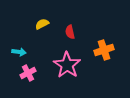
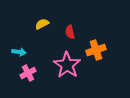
orange cross: moved 8 px left
